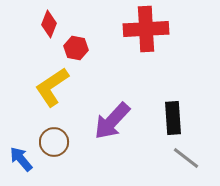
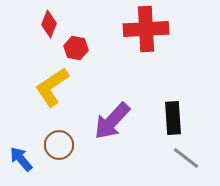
brown circle: moved 5 px right, 3 px down
